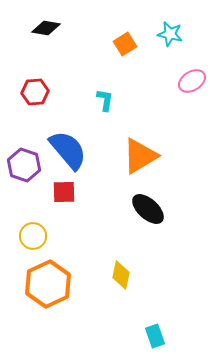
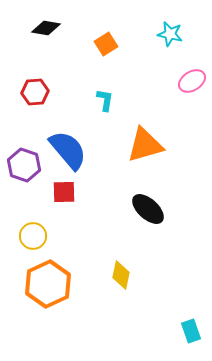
orange square: moved 19 px left
orange triangle: moved 5 px right, 11 px up; rotated 15 degrees clockwise
cyan rectangle: moved 36 px right, 5 px up
